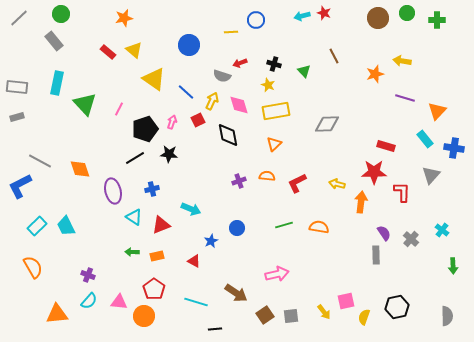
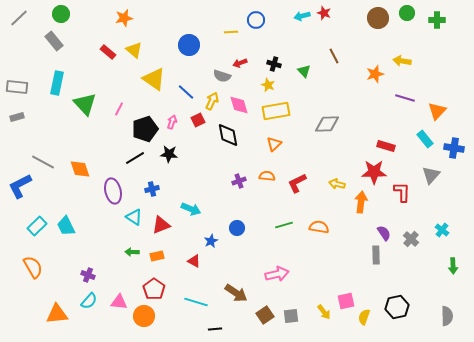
gray line at (40, 161): moved 3 px right, 1 px down
